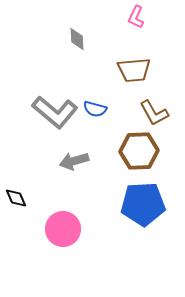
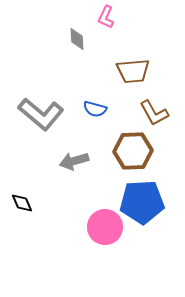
pink L-shape: moved 30 px left
brown trapezoid: moved 1 px left, 1 px down
gray L-shape: moved 14 px left, 2 px down
brown hexagon: moved 6 px left
black diamond: moved 6 px right, 5 px down
blue pentagon: moved 1 px left, 2 px up
pink circle: moved 42 px right, 2 px up
